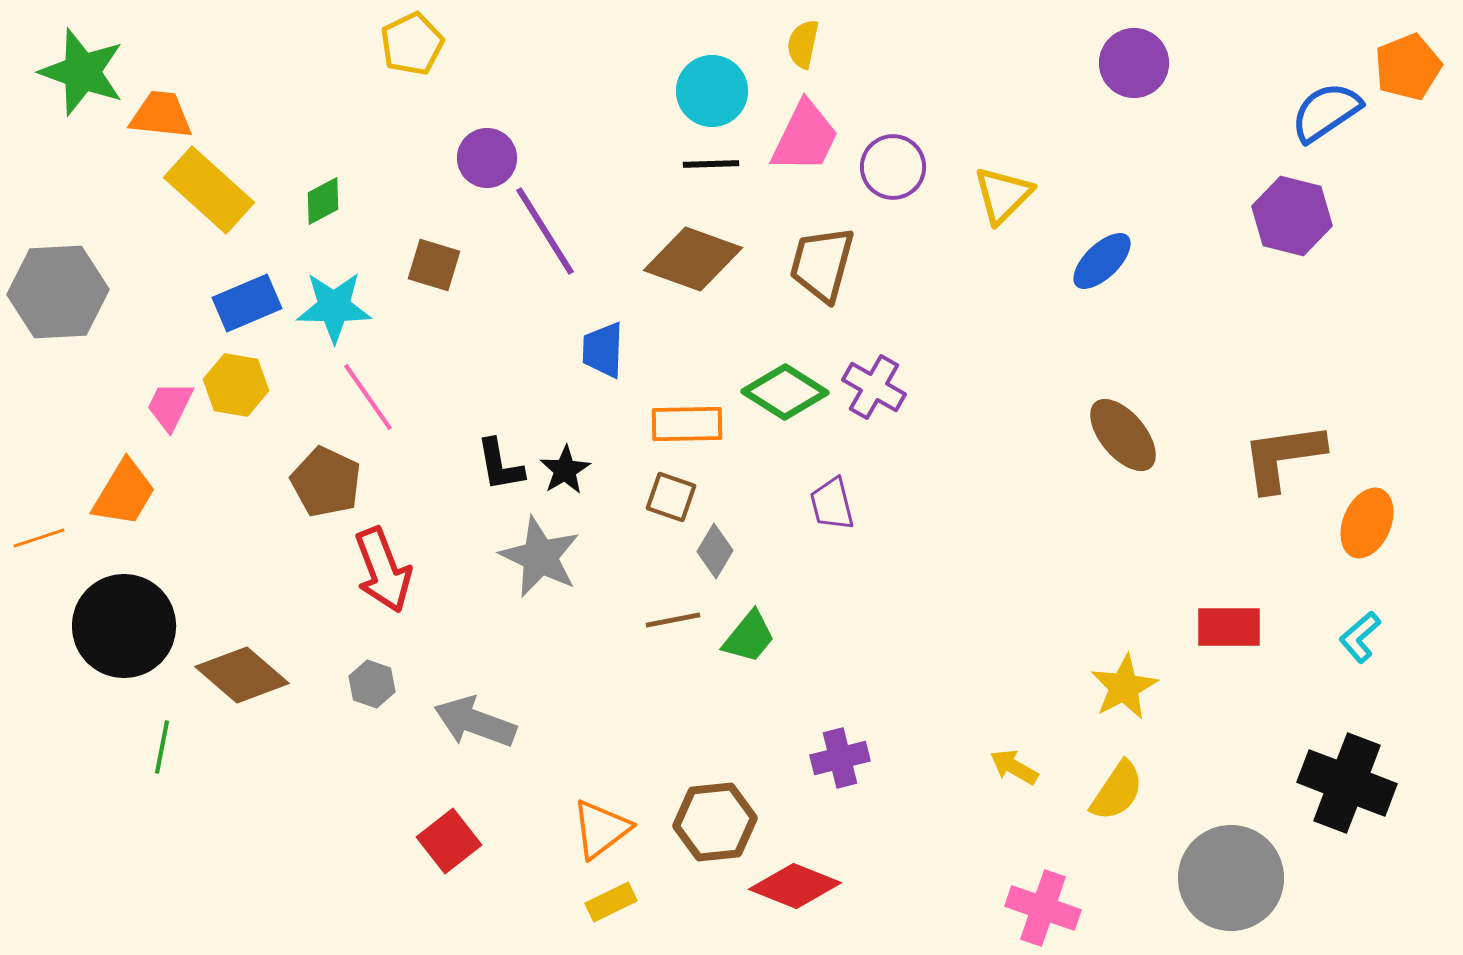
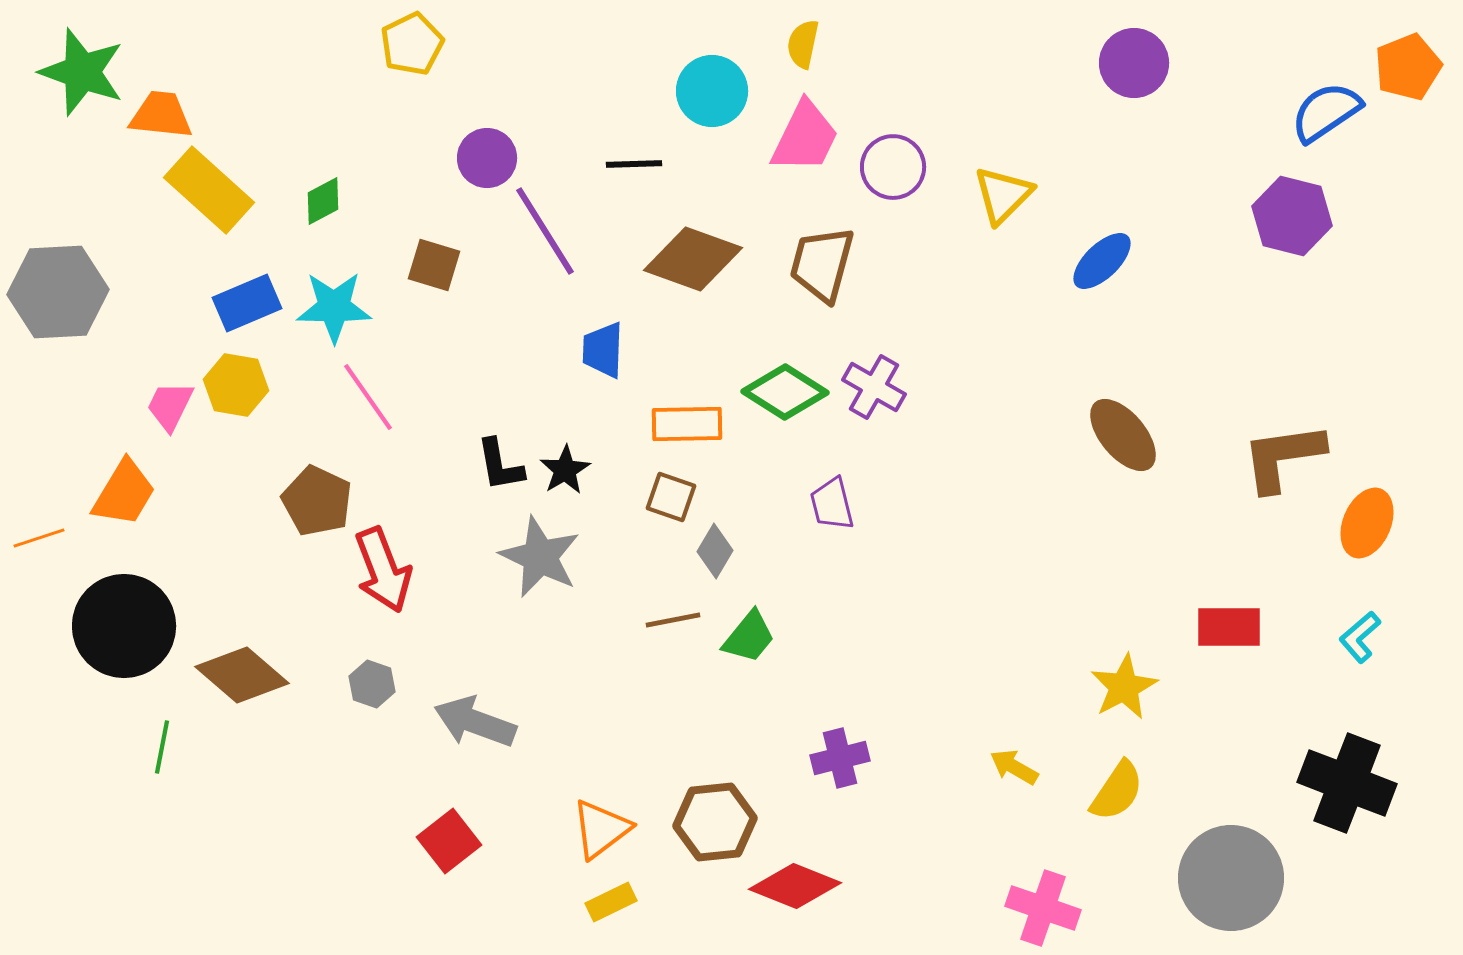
black line at (711, 164): moved 77 px left
brown pentagon at (326, 482): moved 9 px left, 19 px down
